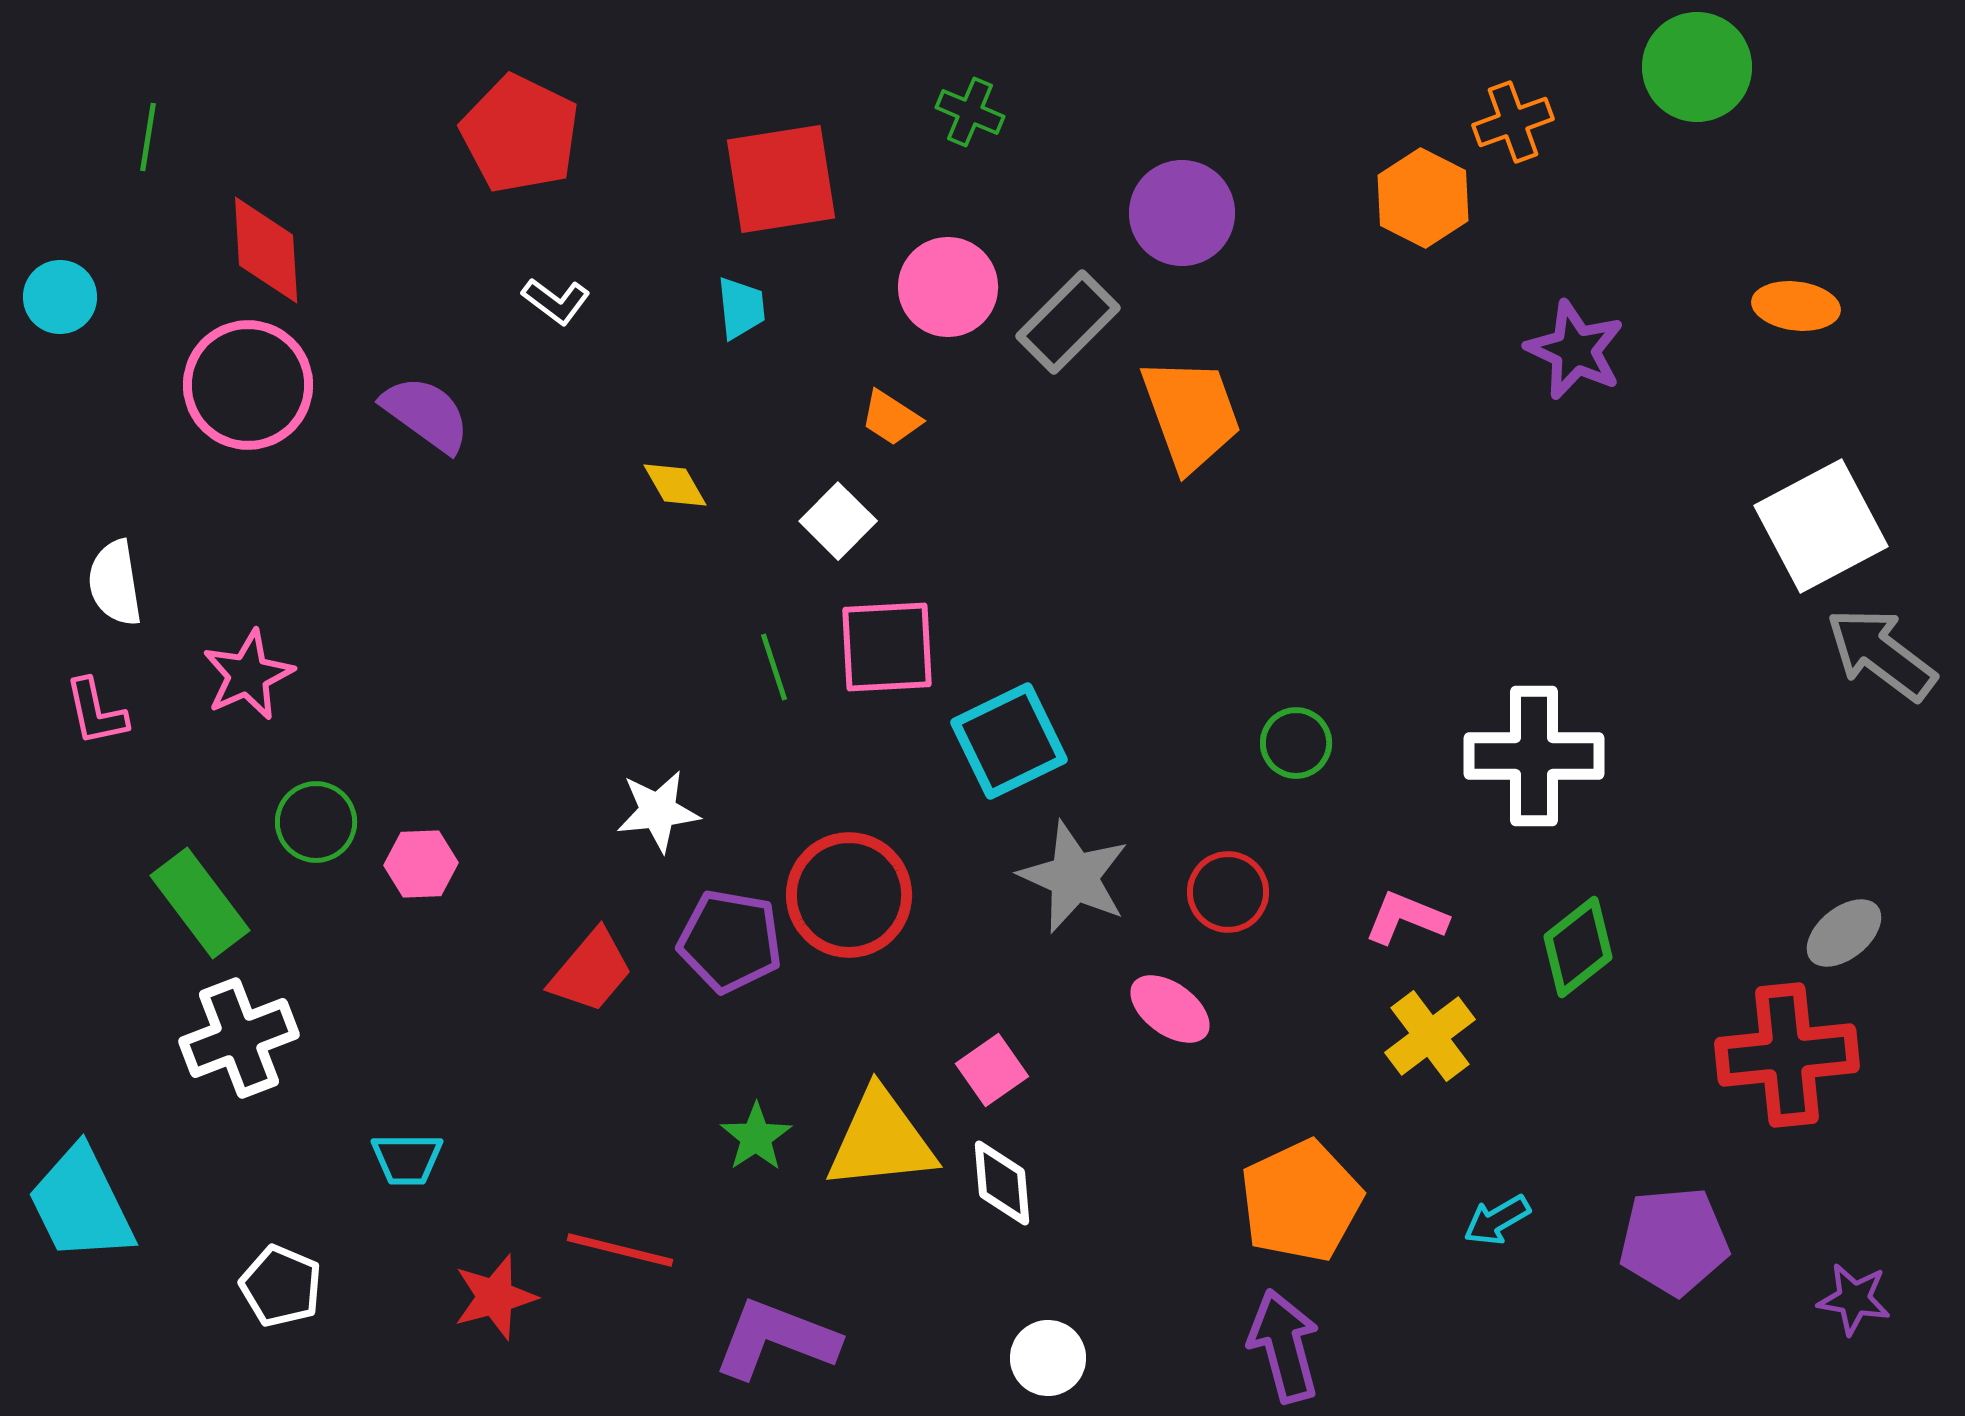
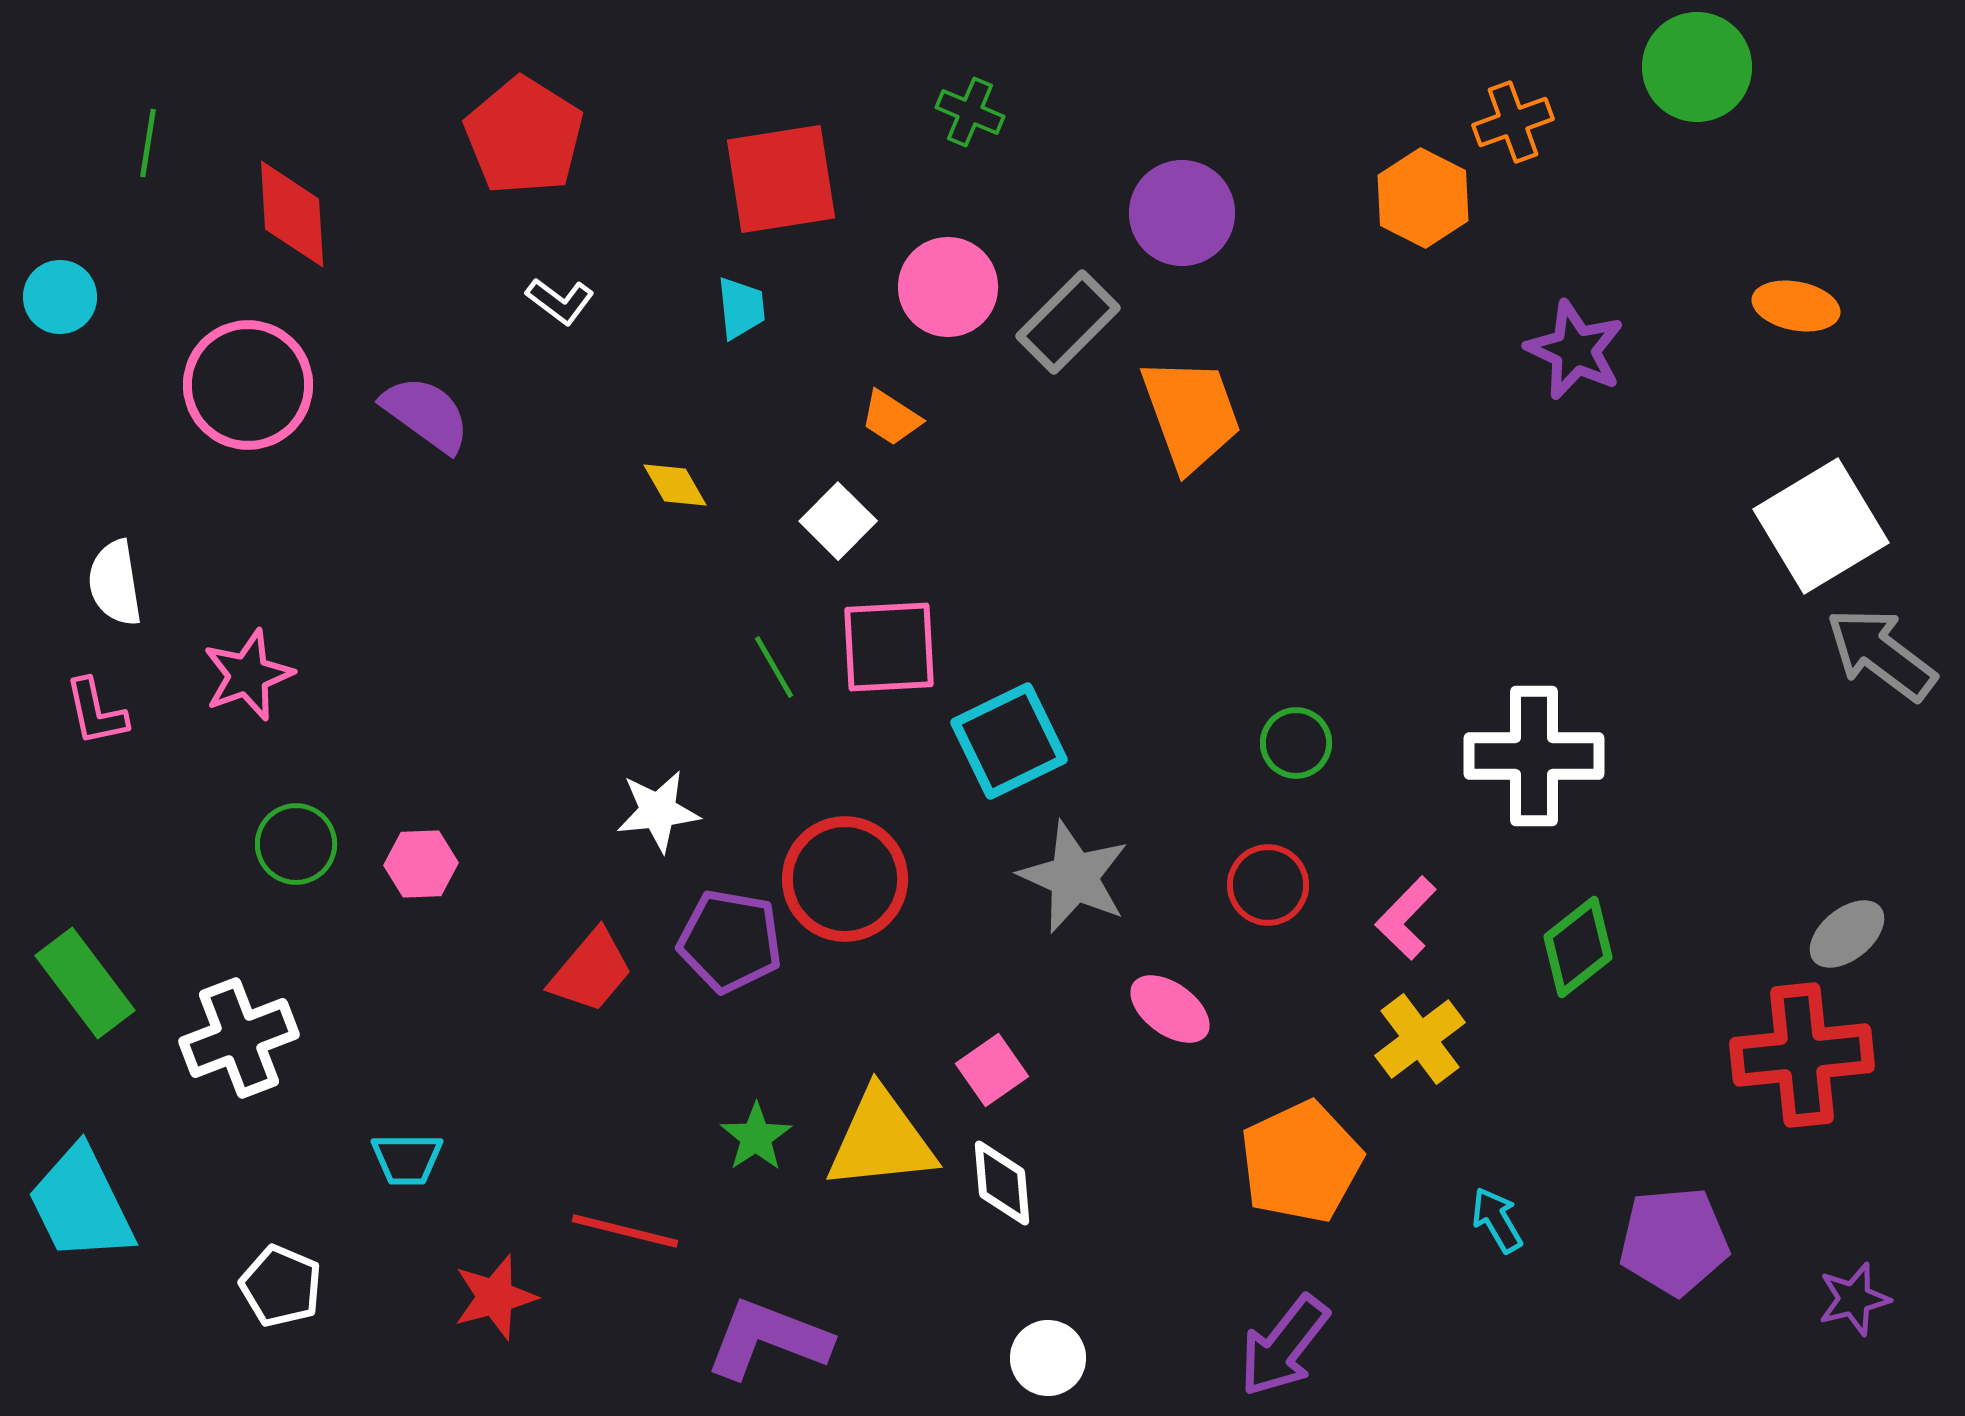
red pentagon at (520, 134): moved 4 px right, 2 px down; rotated 6 degrees clockwise
green line at (148, 137): moved 6 px down
red diamond at (266, 250): moved 26 px right, 36 px up
white L-shape at (556, 301): moved 4 px right
orange ellipse at (1796, 306): rotated 4 degrees clockwise
white square at (1821, 526): rotated 3 degrees counterclockwise
pink square at (887, 647): moved 2 px right
green line at (774, 667): rotated 12 degrees counterclockwise
pink star at (248, 675): rotated 4 degrees clockwise
green circle at (316, 822): moved 20 px left, 22 px down
red circle at (1228, 892): moved 40 px right, 7 px up
red circle at (849, 895): moved 4 px left, 16 px up
green rectangle at (200, 903): moved 115 px left, 80 px down
pink L-shape at (1406, 918): rotated 68 degrees counterclockwise
gray ellipse at (1844, 933): moved 3 px right, 1 px down
yellow cross at (1430, 1036): moved 10 px left, 3 px down
red cross at (1787, 1055): moved 15 px right
orange pentagon at (1301, 1201): moved 39 px up
cyan arrow at (1497, 1220): rotated 90 degrees clockwise
red line at (620, 1250): moved 5 px right, 19 px up
purple star at (1854, 1299): rotated 24 degrees counterclockwise
purple L-shape at (776, 1339): moved 8 px left
purple arrow at (1284, 1346): rotated 127 degrees counterclockwise
